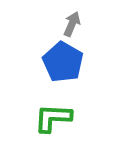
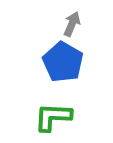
green L-shape: moved 1 px up
